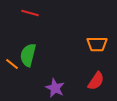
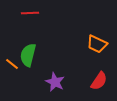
red line: rotated 18 degrees counterclockwise
orange trapezoid: rotated 25 degrees clockwise
red semicircle: moved 3 px right
purple star: moved 6 px up
